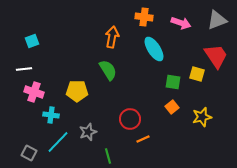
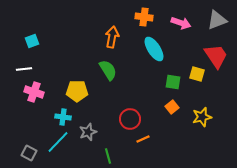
cyan cross: moved 12 px right, 2 px down
